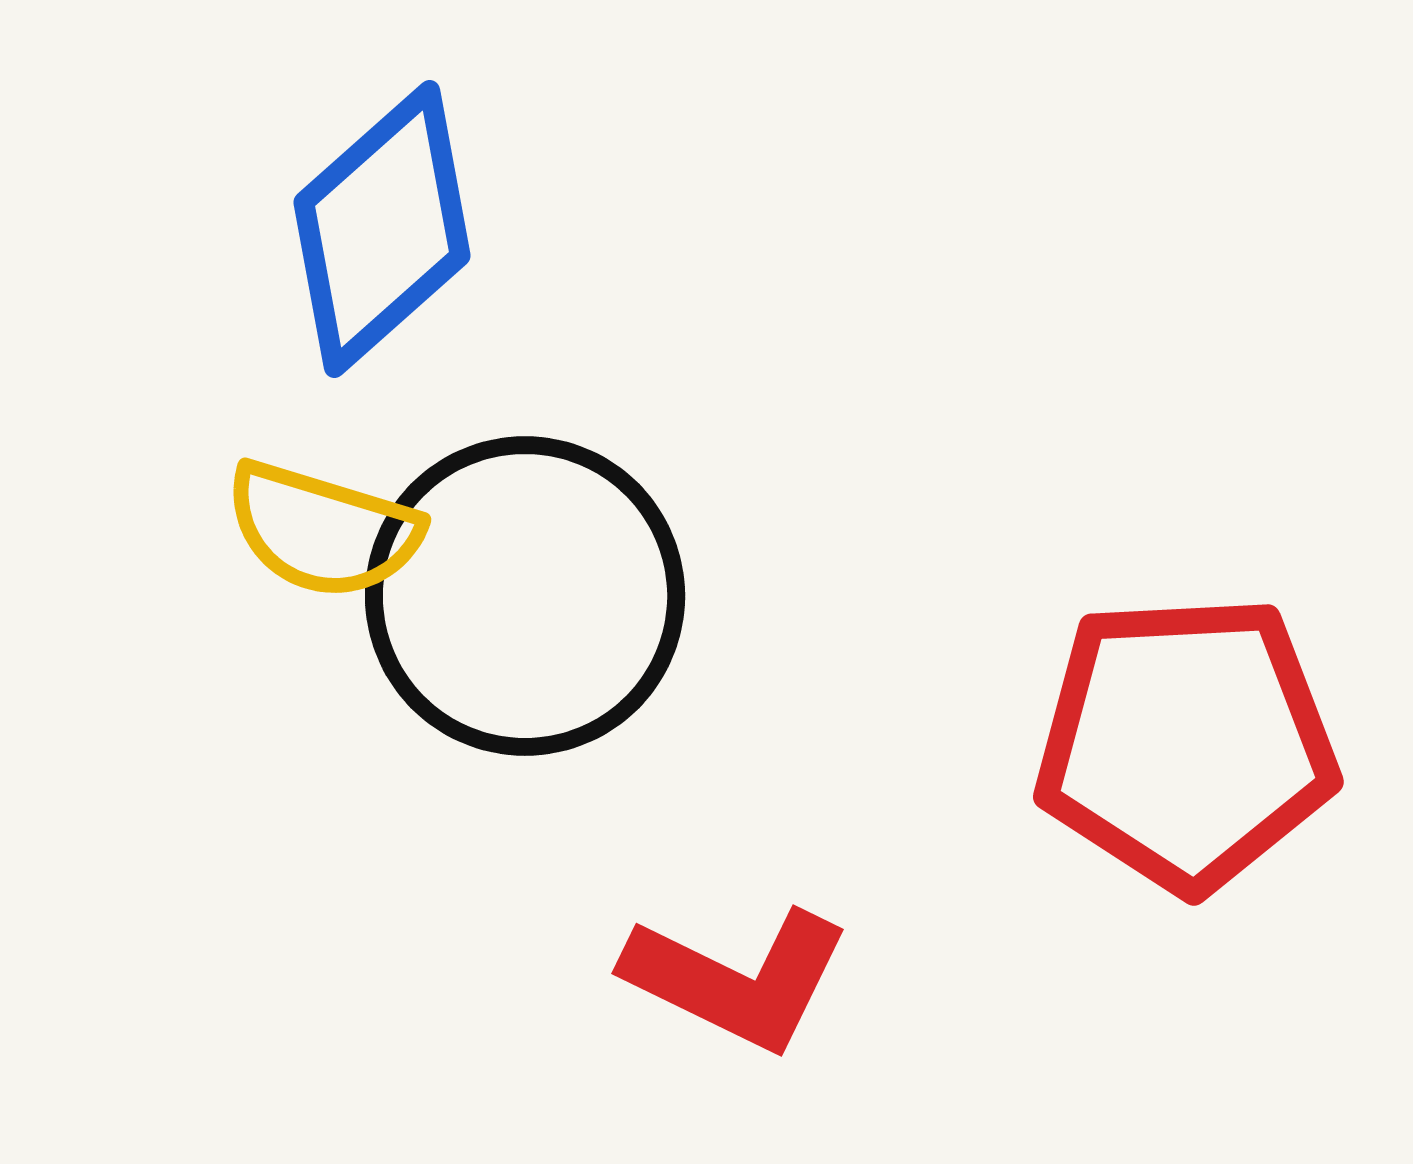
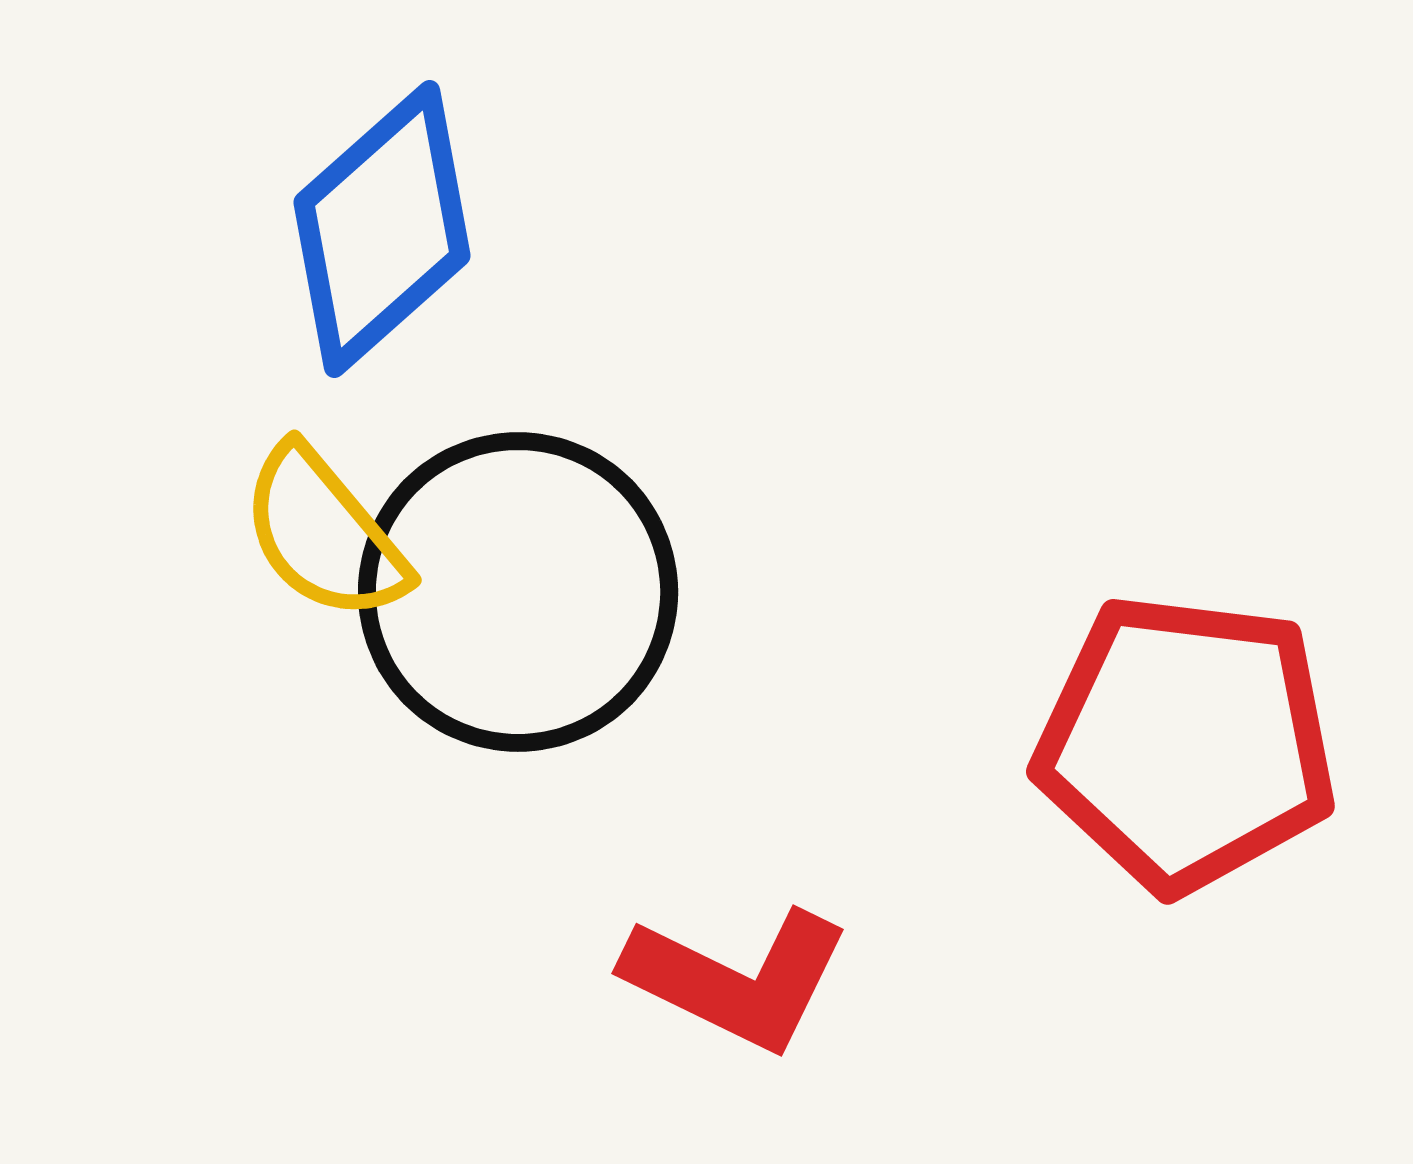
yellow semicircle: moved 1 px right, 4 px down; rotated 33 degrees clockwise
black circle: moved 7 px left, 4 px up
red pentagon: rotated 10 degrees clockwise
